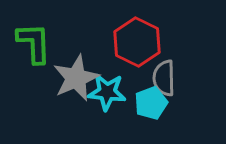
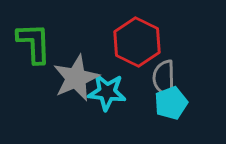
cyan pentagon: moved 20 px right
